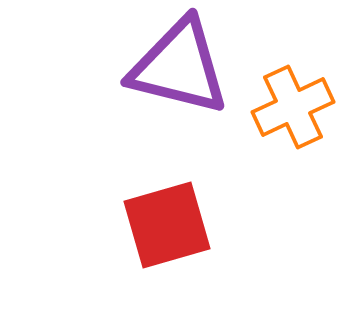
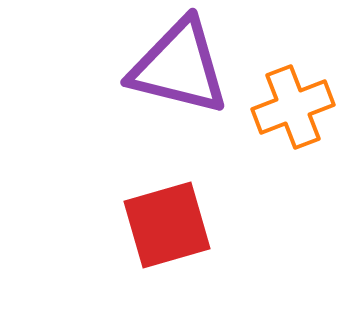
orange cross: rotated 4 degrees clockwise
